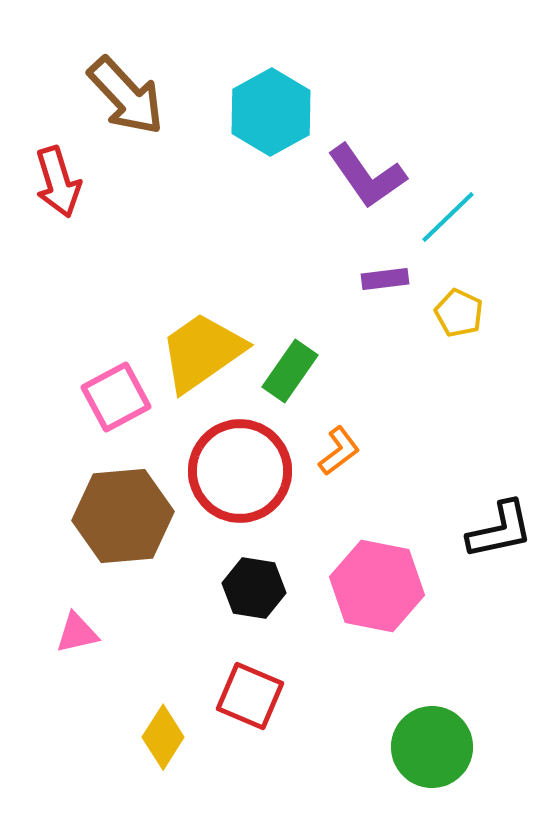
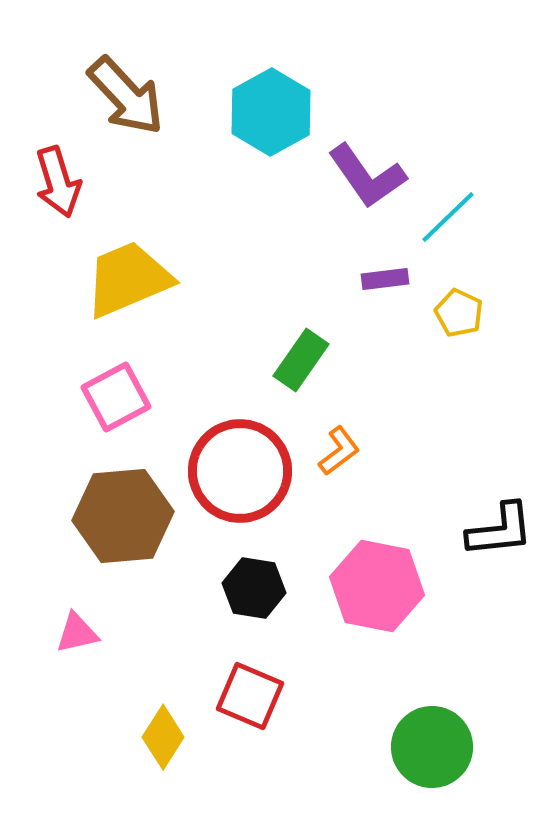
yellow trapezoid: moved 74 px left, 73 px up; rotated 12 degrees clockwise
green rectangle: moved 11 px right, 11 px up
black L-shape: rotated 6 degrees clockwise
